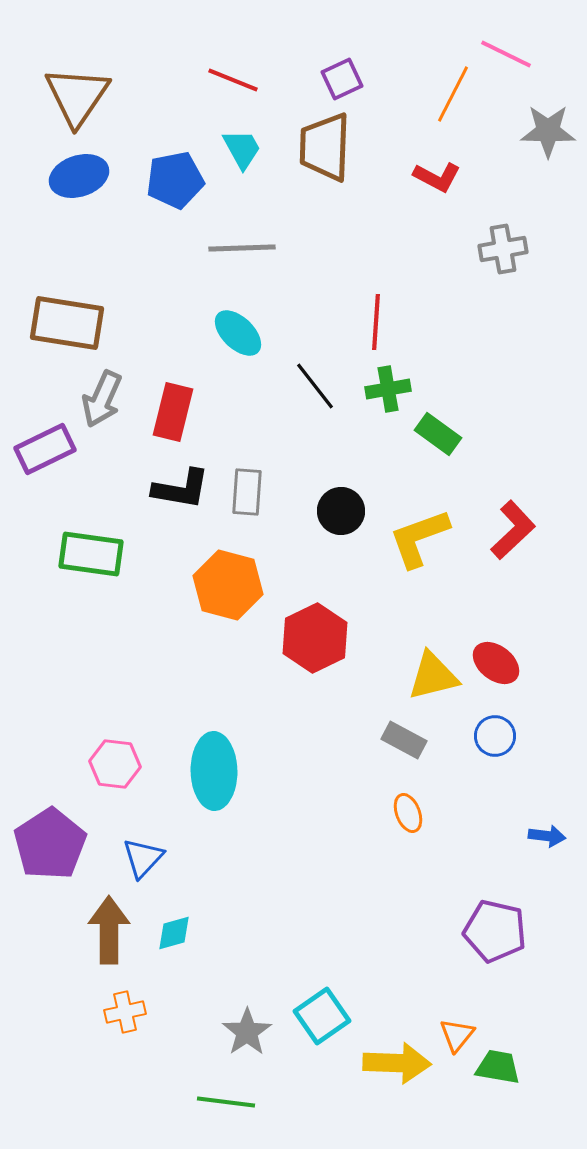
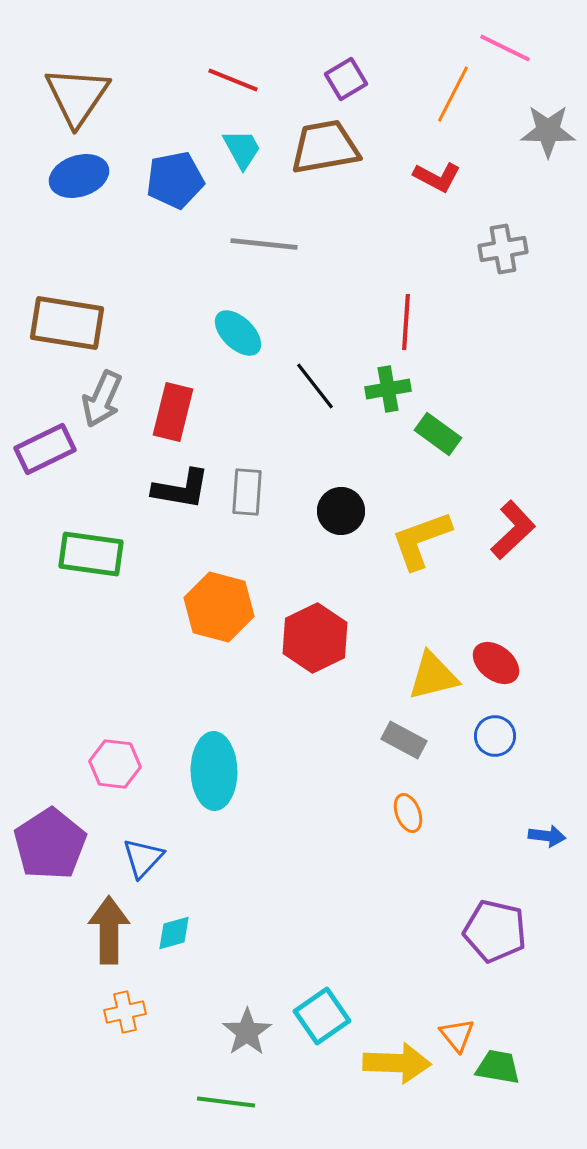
pink line at (506, 54): moved 1 px left, 6 px up
purple square at (342, 79): moved 4 px right; rotated 6 degrees counterclockwise
brown trapezoid at (325, 147): rotated 78 degrees clockwise
gray line at (242, 248): moved 22 px right, 4 px up; rotated 8 degrees clockwise
red line at (376, 322): moved 30 px right
yellow L-shape at (419, 538): moved 2 px right, 2 px down
orange hexagon at (228, 585): moved 9 px left, 22 px down
orange triangle at (457, 1035): rotated 18 degrees counterclockwise
